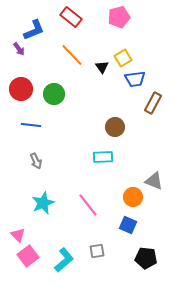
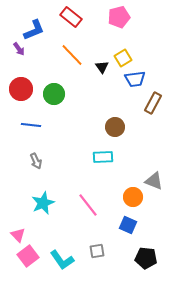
cyan L-shape: moved 2 px left; rotated 95 degrees clockwise
